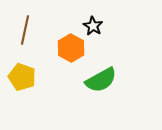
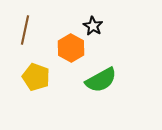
yellow pentagon: moved 14 px right
